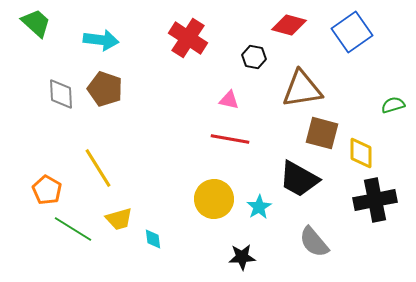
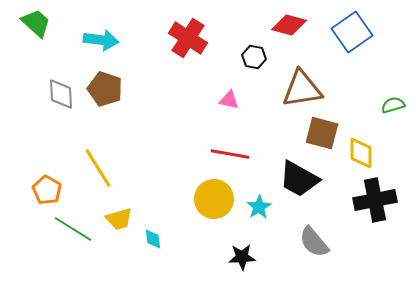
red line: moved 15 px down
